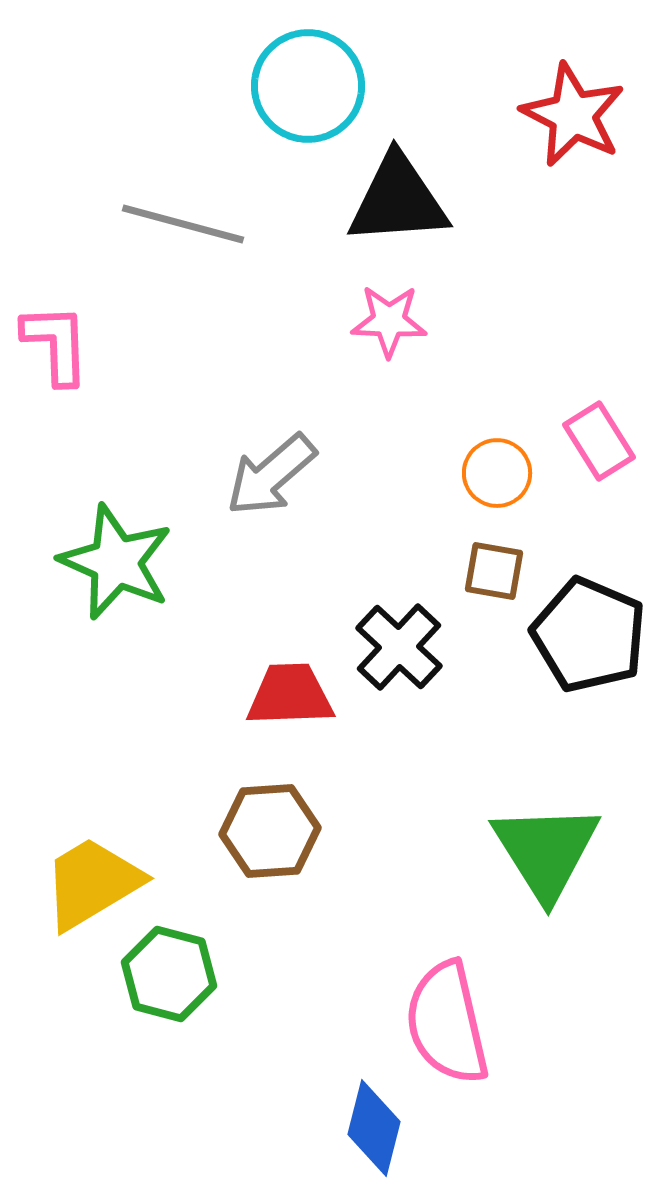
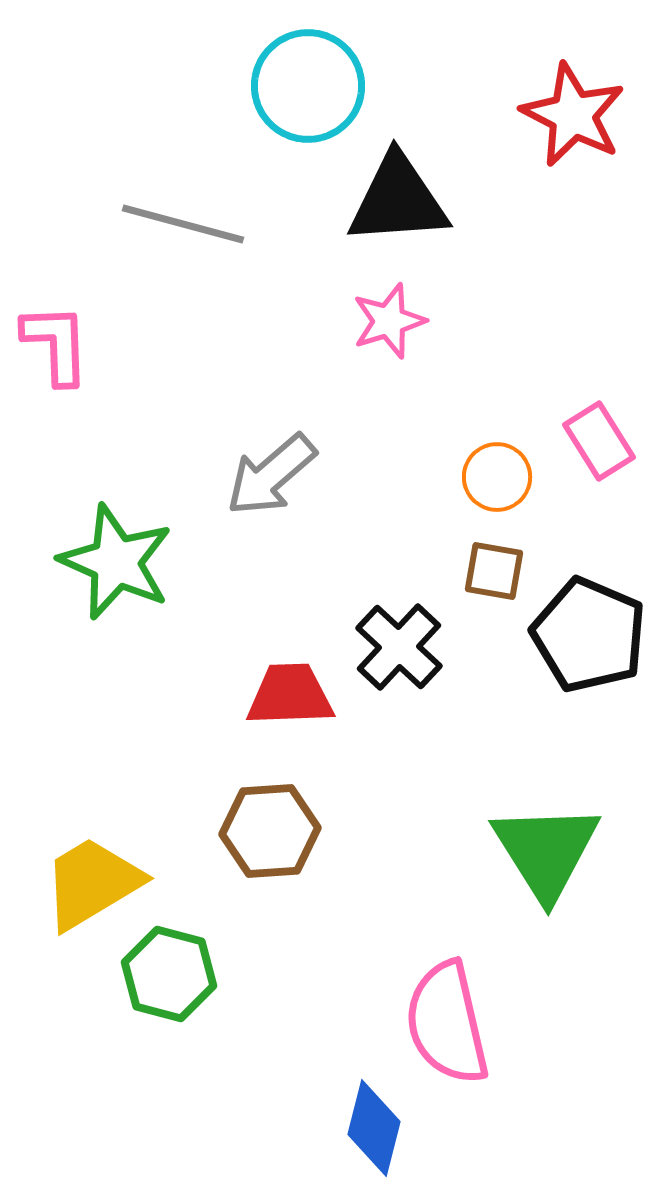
pink star: rotated 20 degrees counterclockwise
orange circle: moved 4 px down
